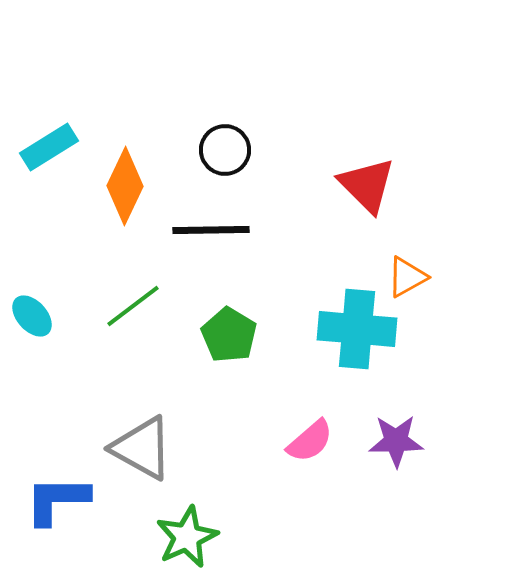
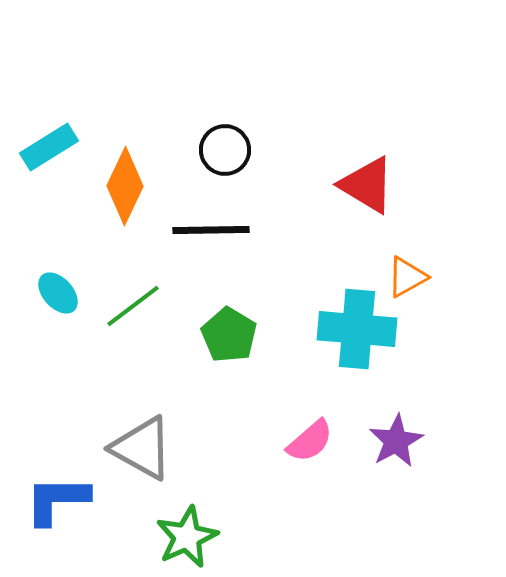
red triangle: rotated 14 degrees counterclockwise
cyan ellipse: moved 26 px right, 23 px up
purple star: rotated 28 degrees counterclockwise
